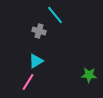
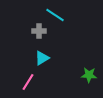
cyan line: rotated 18 degrees counterclockwise
gray cross: rotated 16 degrees counterclockwise
cyan triangle: moved 6 px right, 3 px up
